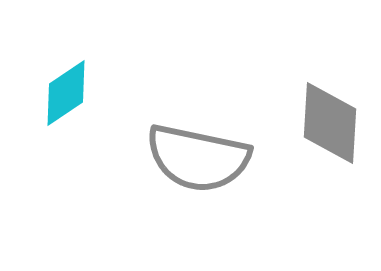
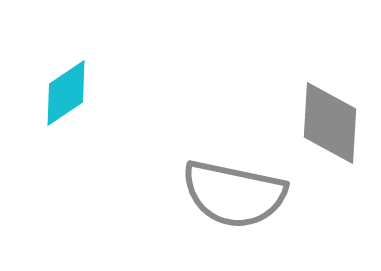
gray semicircle: moved 36 px right, 36 px down
